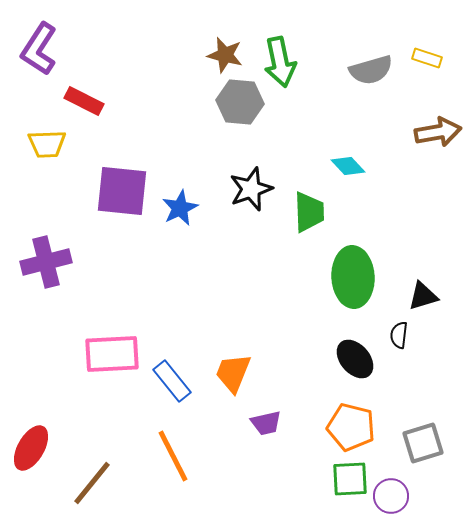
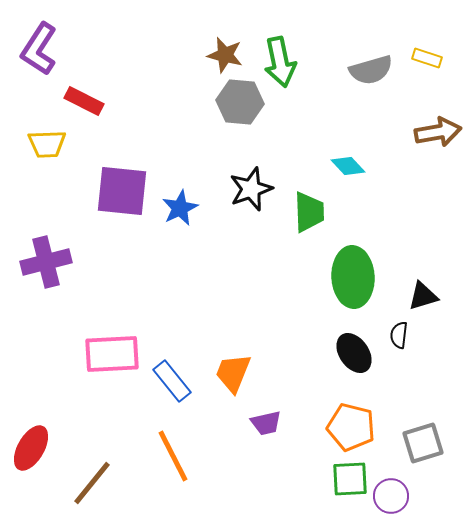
black ellipse: moved 1 px left, 6 px up; rotated 6 degrees clockwise
